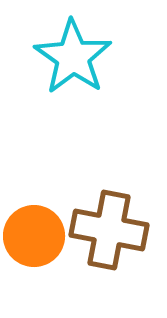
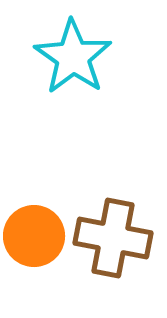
brown cross: moved 4 px right, 8 px down
